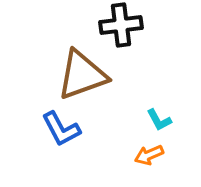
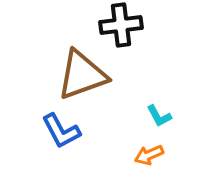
cyan L-shape: moved 4 px up
blue L-shape: moved 2 px down
